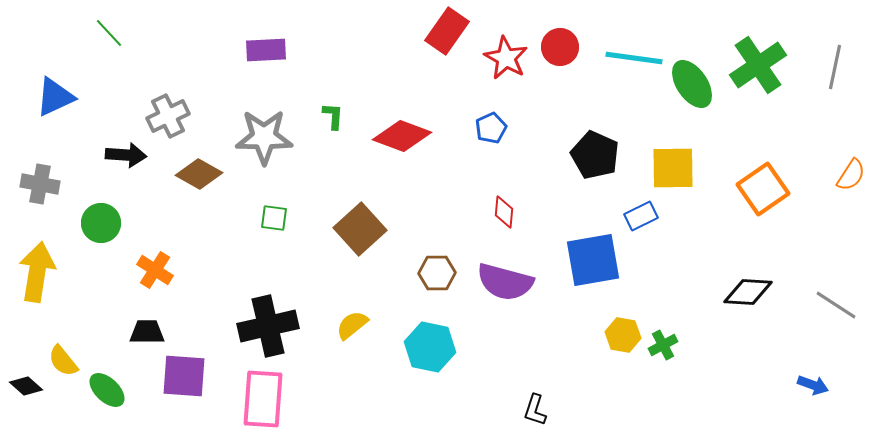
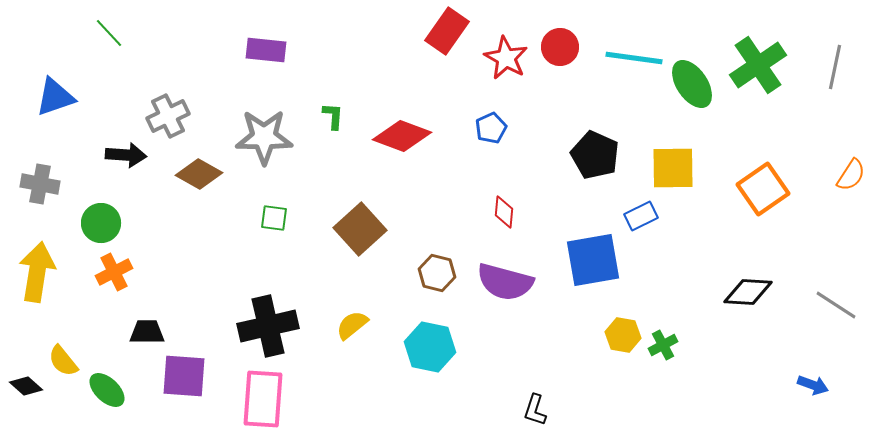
purple rectangle at (266, 50): rotated 9 degrees clockwise
blue triangle at (55, 97): rotated 6 degrees clockwise
orange cross at (155, 270): moved 41 px left, 2 px down; rotated 30 degrees clockwise
brown hexagon at (437, 273): rotated 15 degrees clockwise
